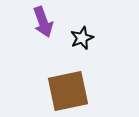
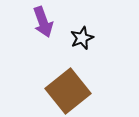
brown square: rotated 27 degrees counterclockwise
